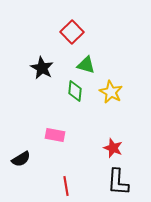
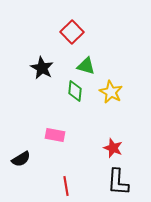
green triangle: moved 1 px down
